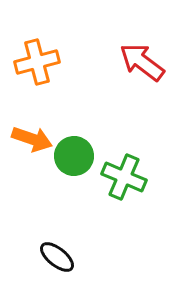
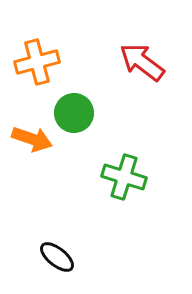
green circle: moved 43 px up
green cross: rotated 6 degrees counterclockwise
